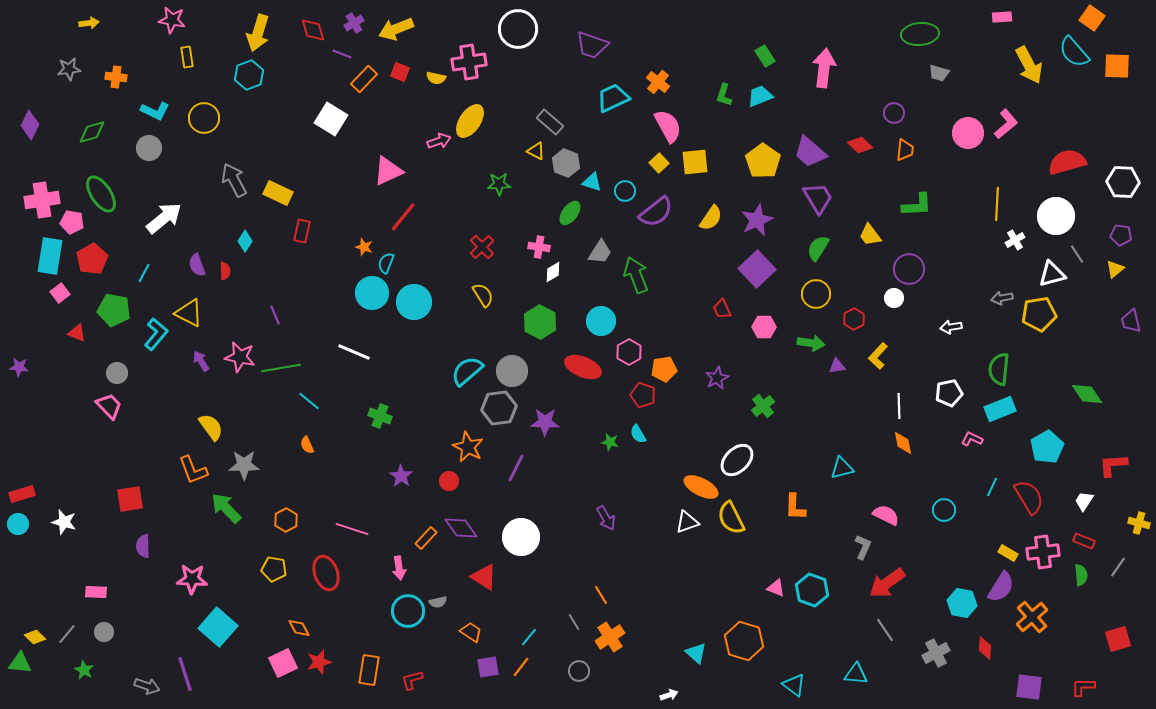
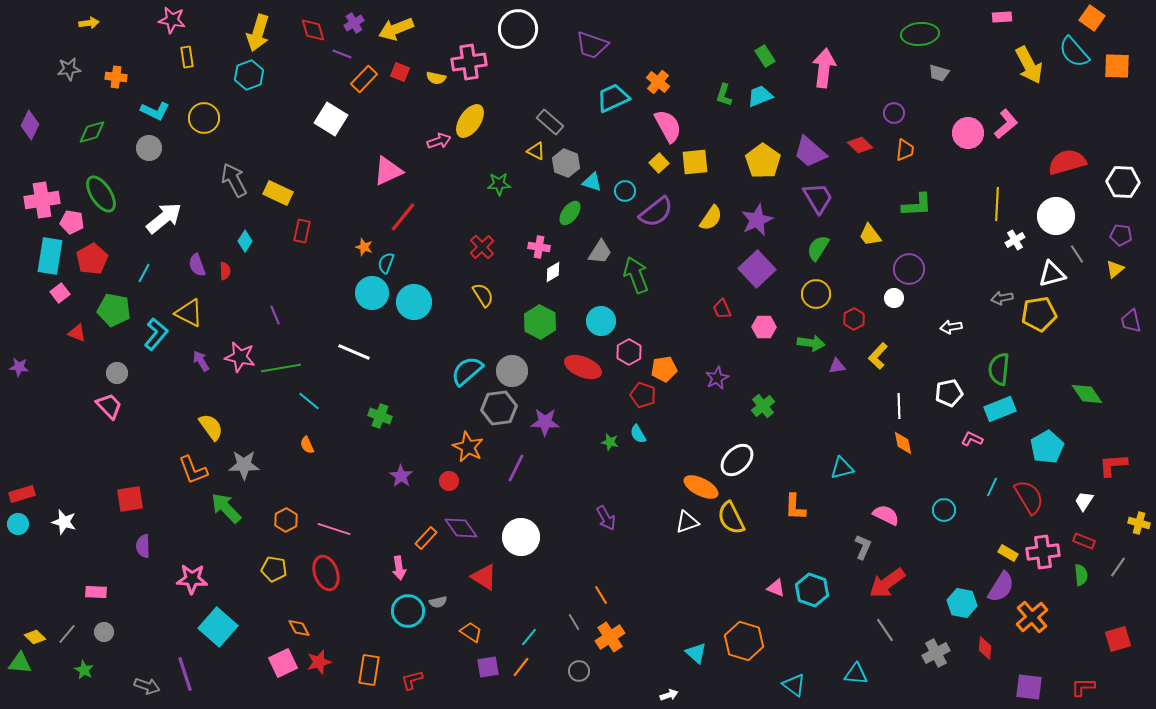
pink line at (352, 529): moved 18 px left
